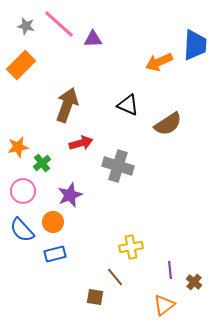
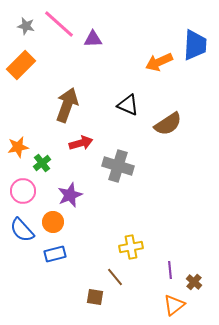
orange triangle: moved 10 px right
